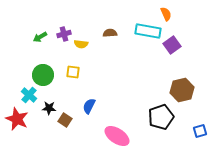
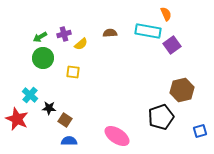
yellow semicircle: rotated 48 degrees counterclockwise
green circle: moved 17 px up
cyan cross: moved 1 px right
blue semicircle: moved 20 px left, 35 px down; rotated 63 degrees clockwise
